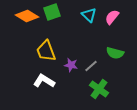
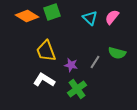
cyan triangle: moved 1 px right, 3 px down
green semicircle: moved 2 px right
gray line: moved 4 px right, 4 px up; rotated 16 degrees counterclockwise
white L-shape: moved 1 px up
green cross: moved 22 px left; rotated 18 degrees clockwise
